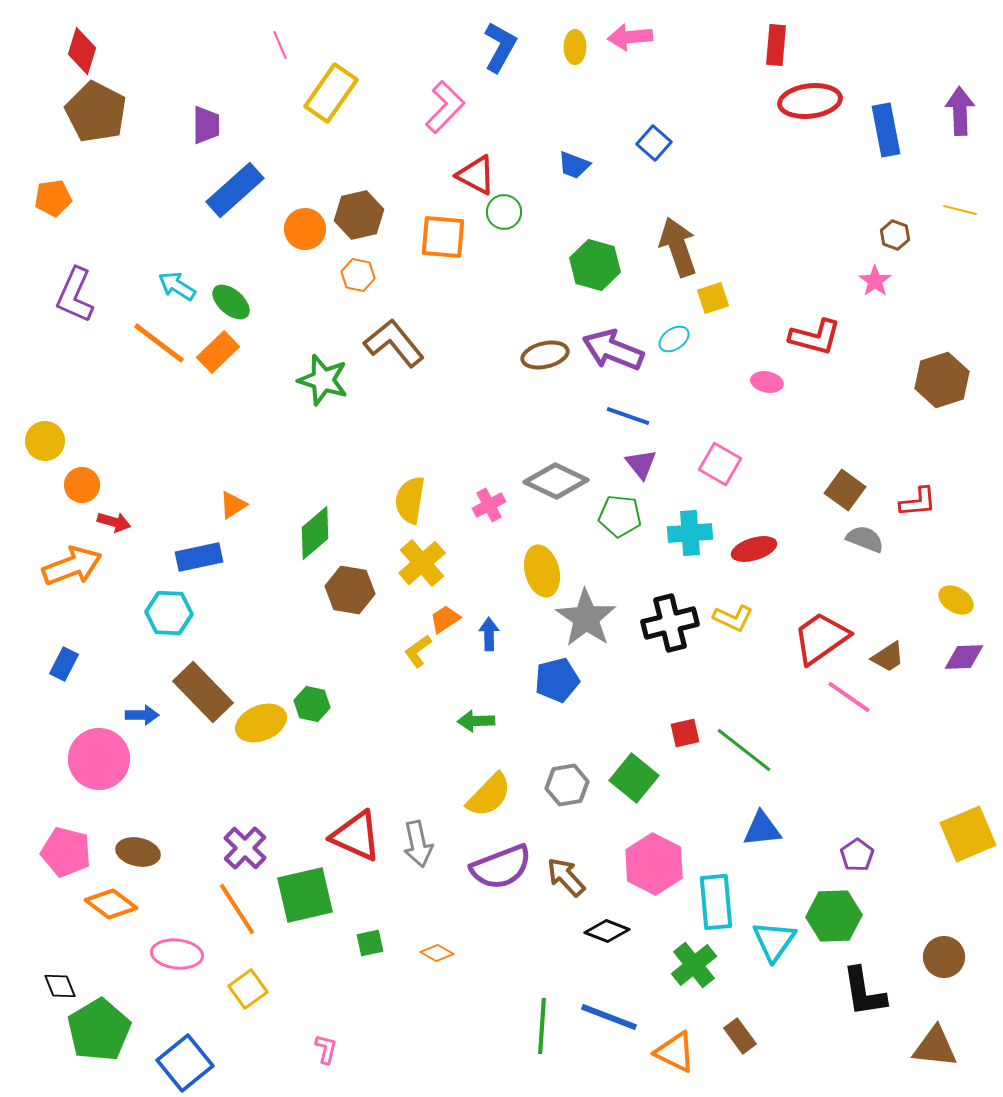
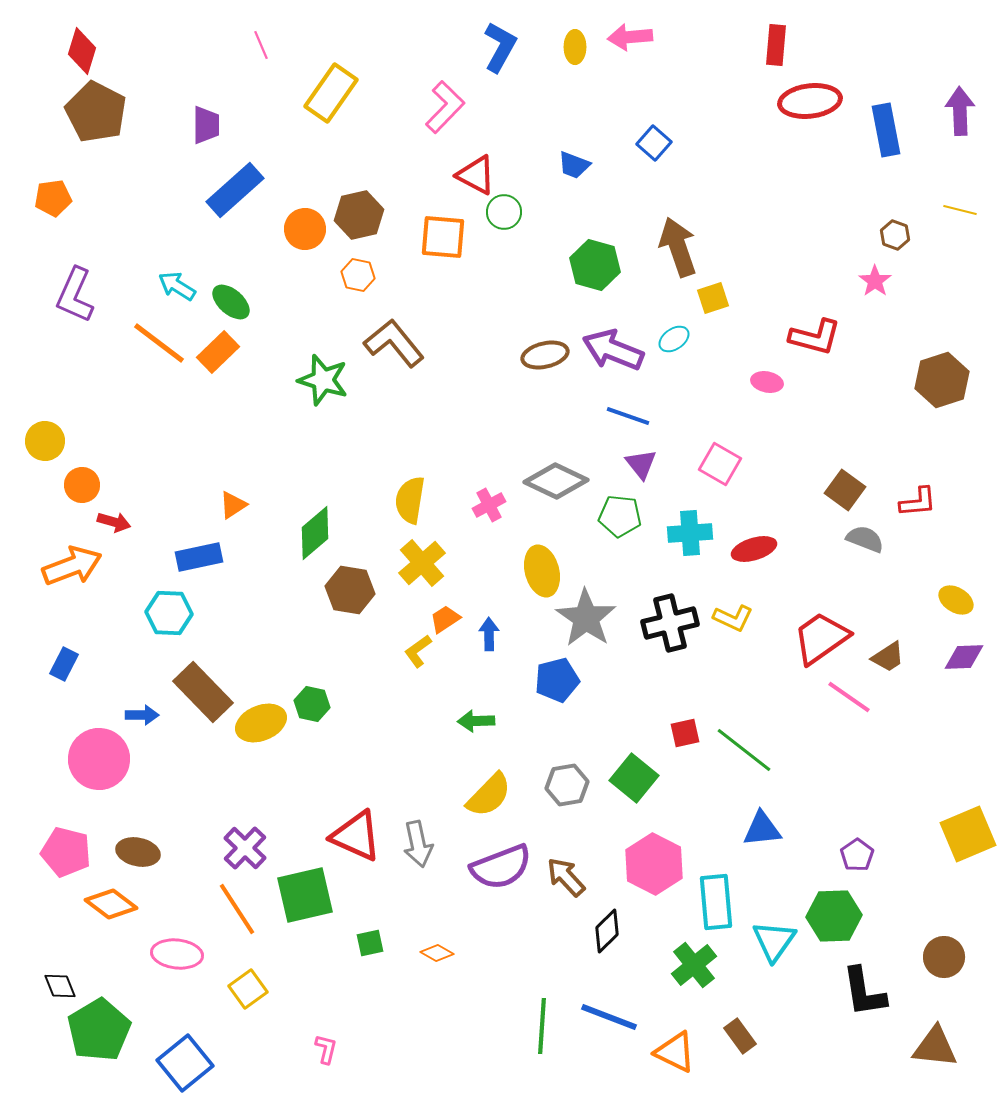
pink line at (280, 45): moved 19 px left
black diamond at (607, 931): rotated 66 degrees counterclockwise
